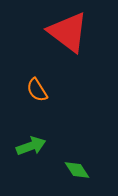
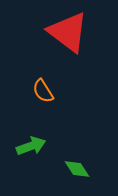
orange semicircle: moved 6 px right, 1 px down
green diamond: moved 1 px up
